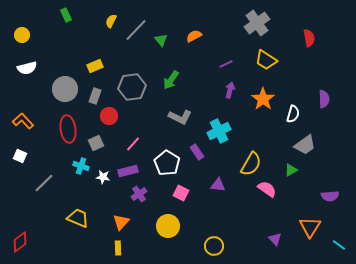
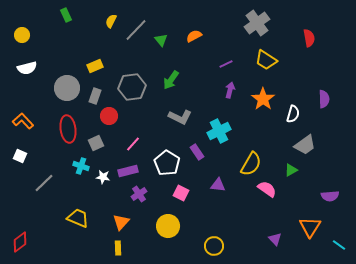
gray circle at (65, 89): moved 2 px right, 1 px up
